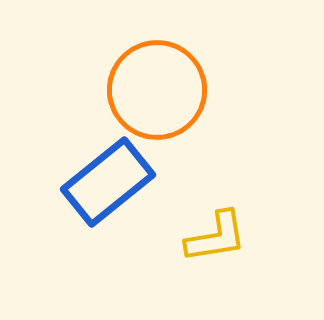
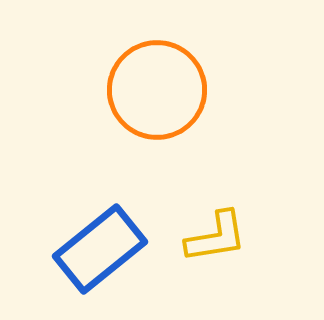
blue rectangle: moved 8 px left, 67 px down
